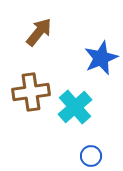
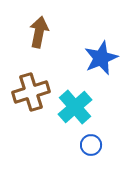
brown arrow: rotated 28 degrees counterclockwise
brown cross: rotated 9 degrees counterclockwise
blue circle: moved 11 px up
